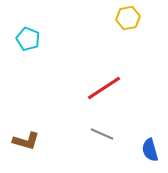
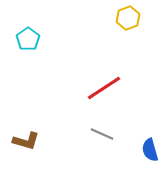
yellow hexagon: rotated 10 degrees counterclockwise
cyan pentagon: rotated 15 degrees clockwise
